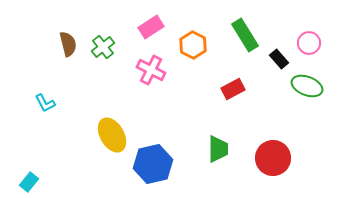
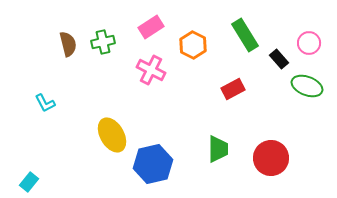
green cross: moved 5 px up; rotated 25 degrees clockwise
red circle: moved 2 px left
